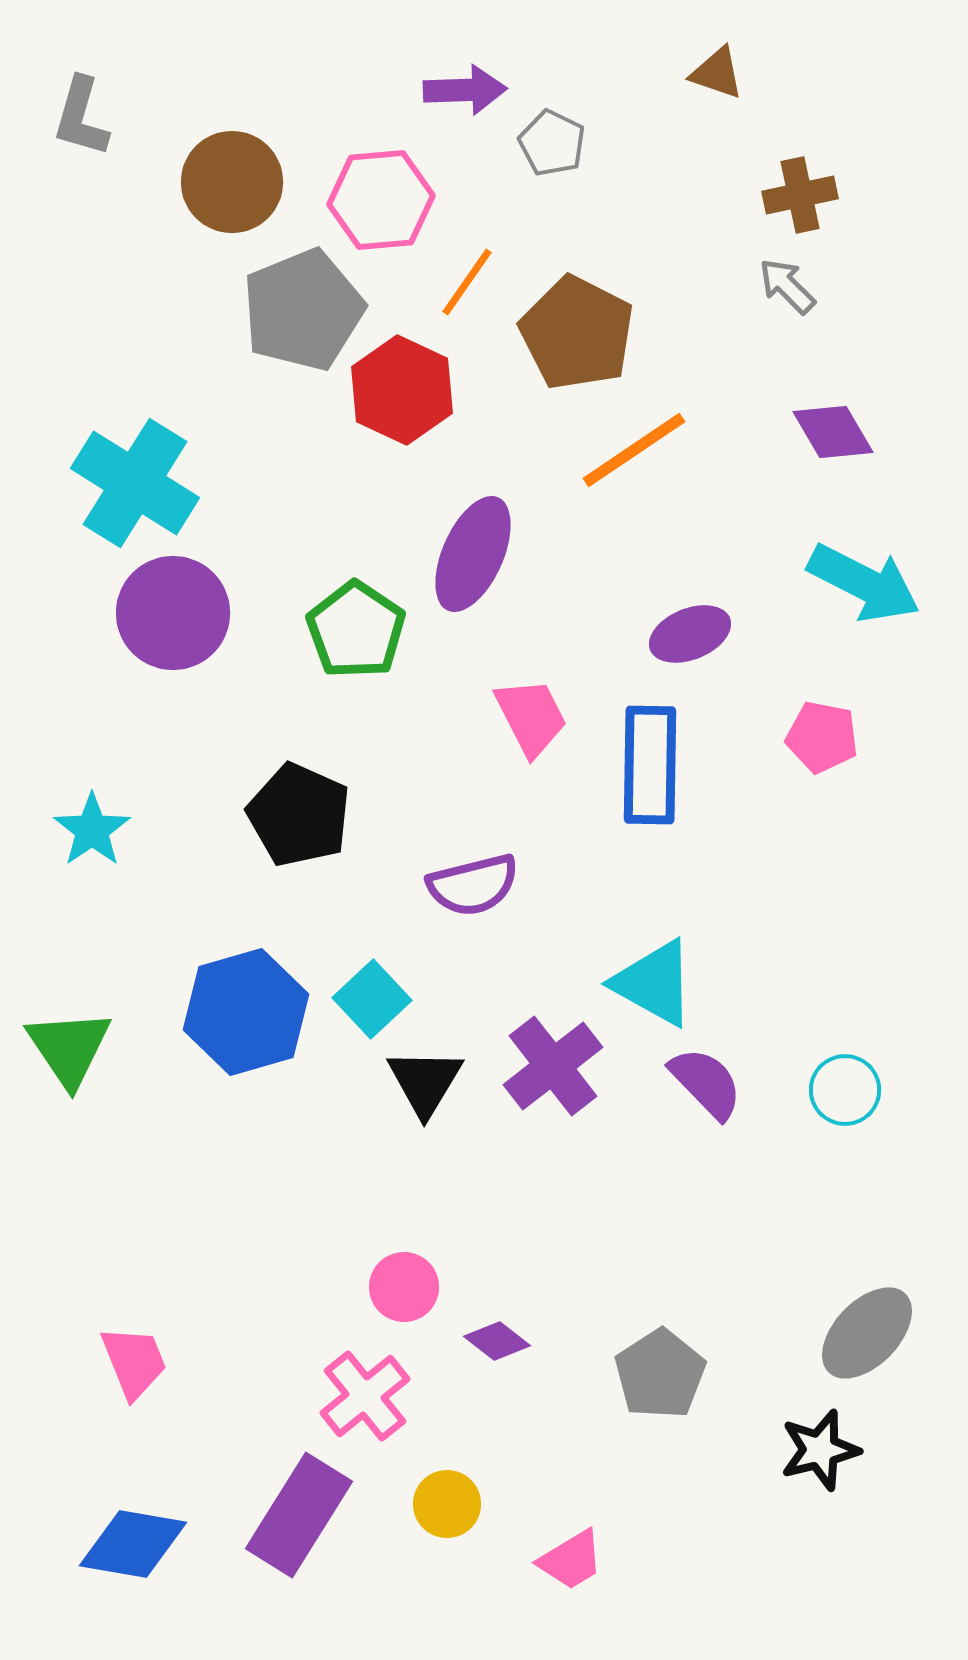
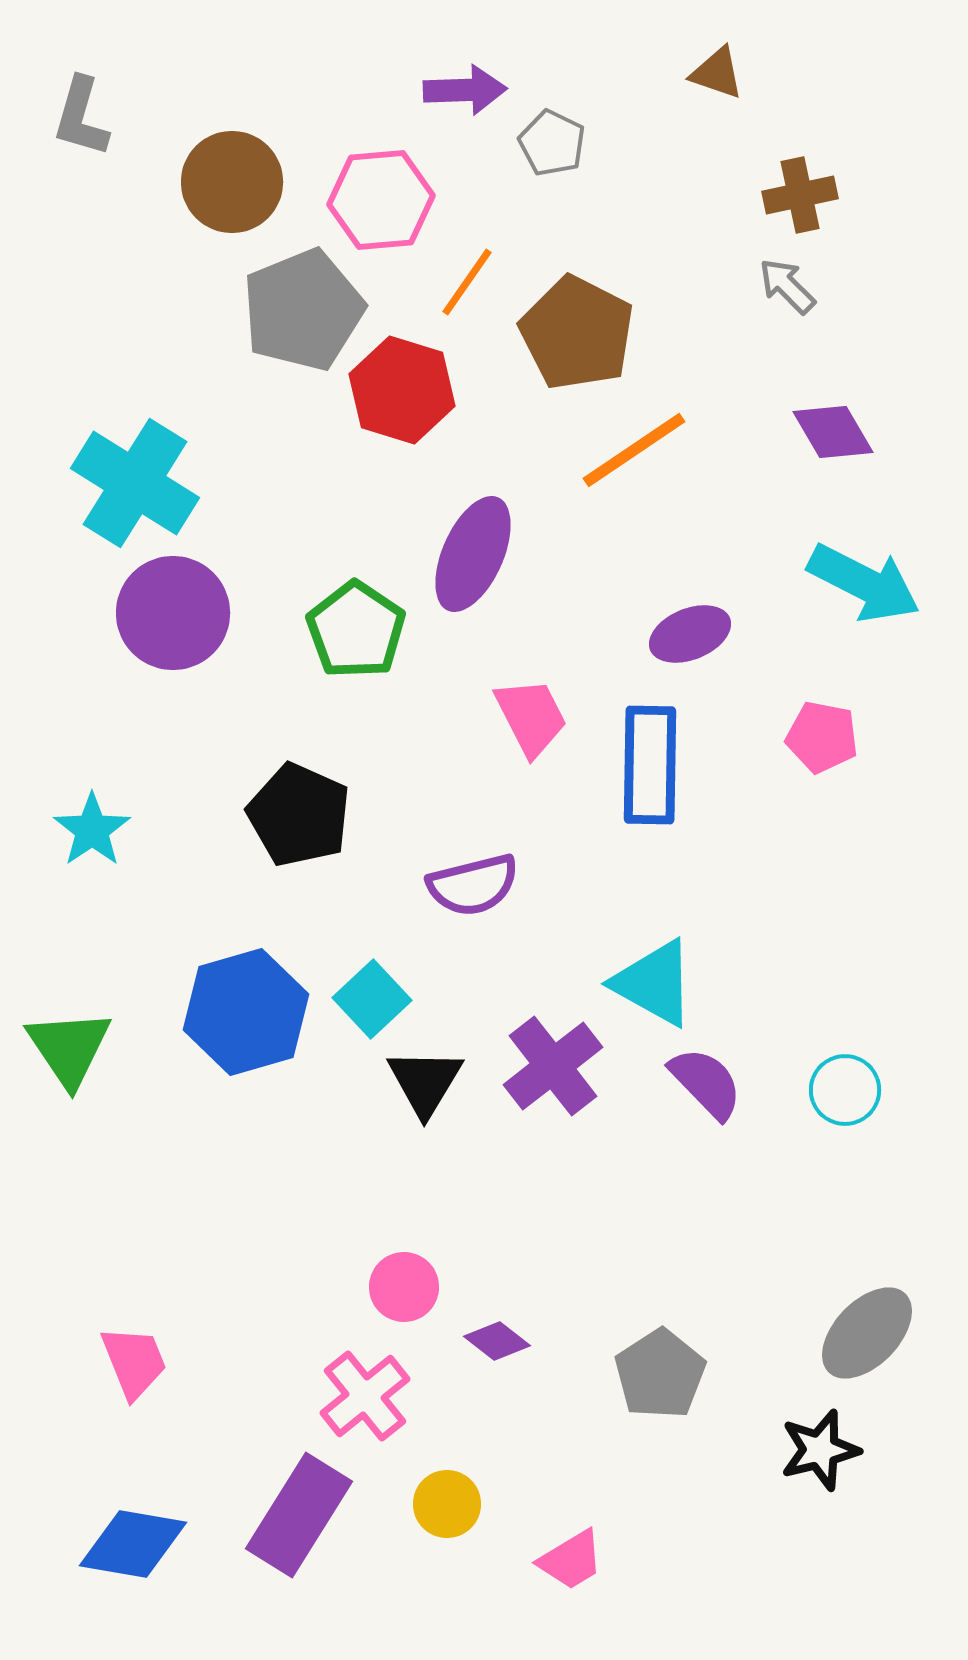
red hexagon at (402, 390): rotated 8 degrees counterclockwise
